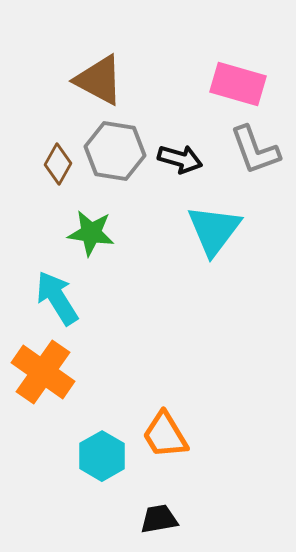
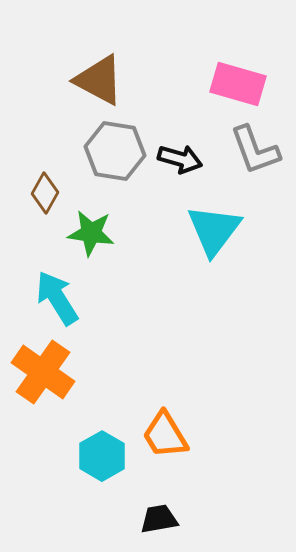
brown diamond: moved 13 px left, 29 px down
